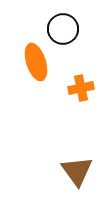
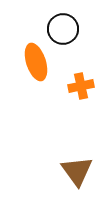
orange cross: moved 2 px up
